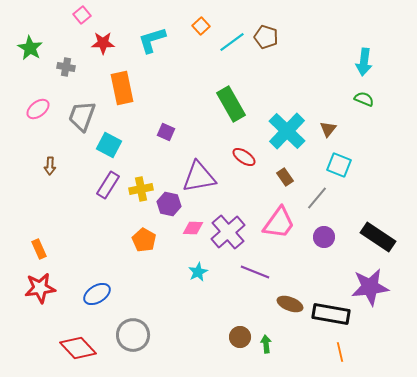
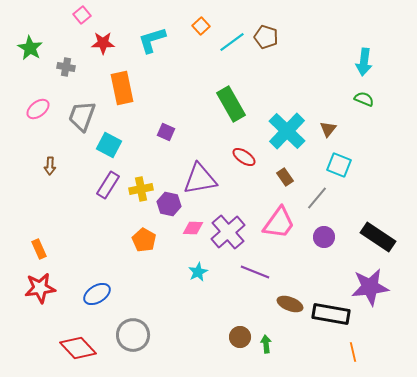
purple triangle at (199, 177): moved 1 px right, 2 px down
orange line at (340, 352): moved 13 px right
